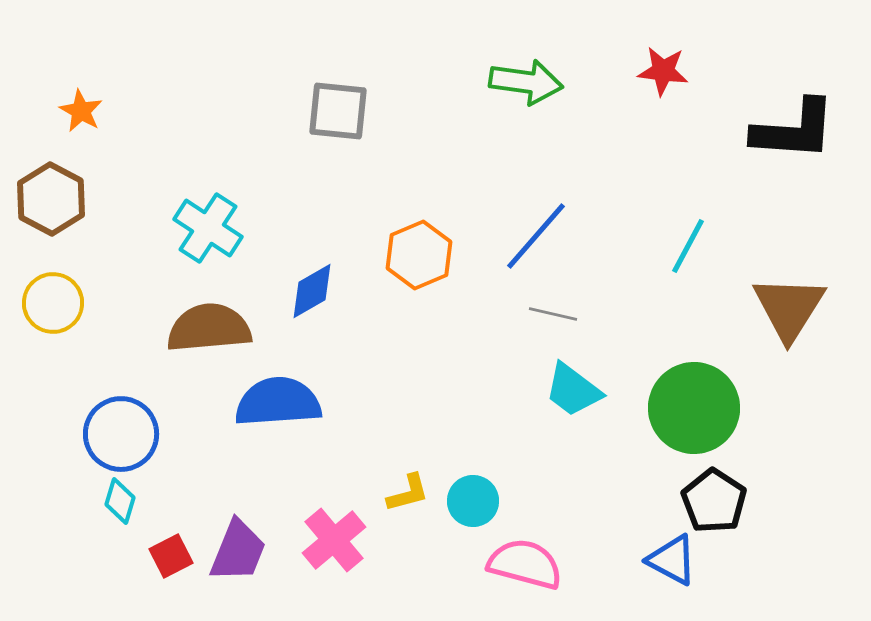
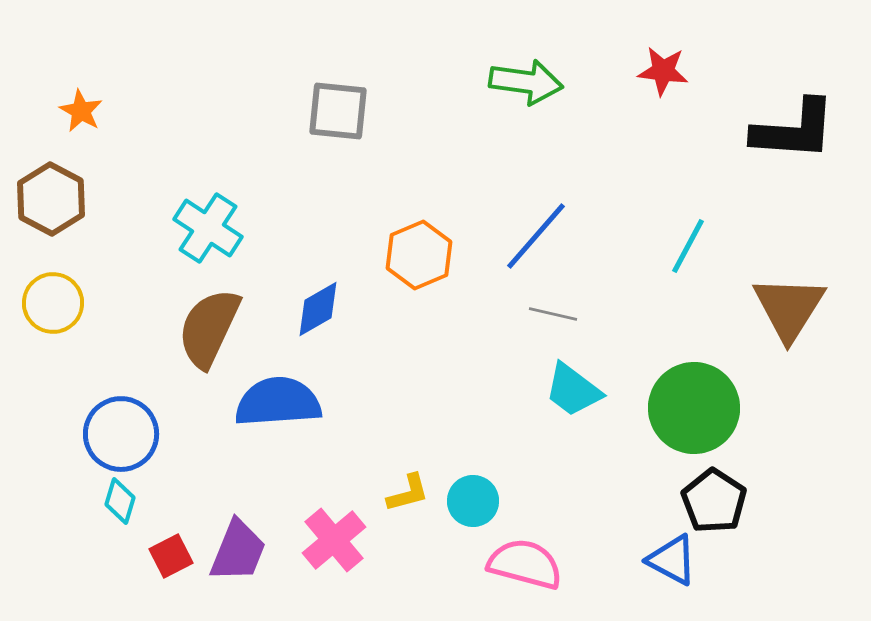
blue diamond: moved 6 px right, 18 px down
brown semicircle: rotated 60 degrees counterclockwise
